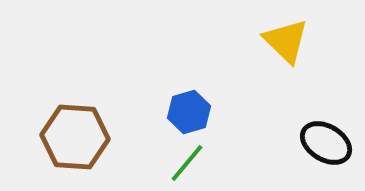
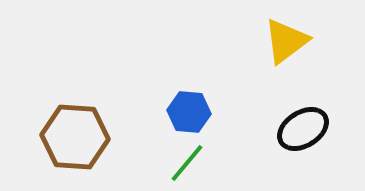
yellow triangle: rotated 39 degrees clockwise
blue hexagon: rotated 21 degrees clockwise
black ellipse: moved 23 px left, 14 px up; rotated 63 degrees counterclockwise
